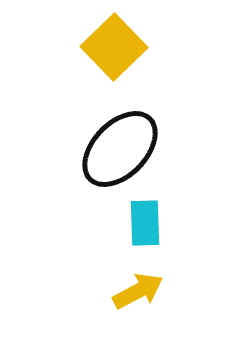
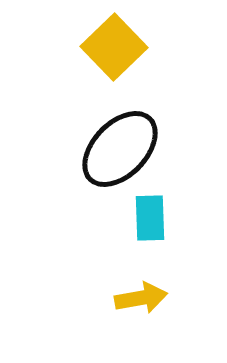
cyan rectangle: moved 5 px right, 5 px up
yellow arrow: moved 3 px right, 7 px down; rotated 18 degrees clockwise
